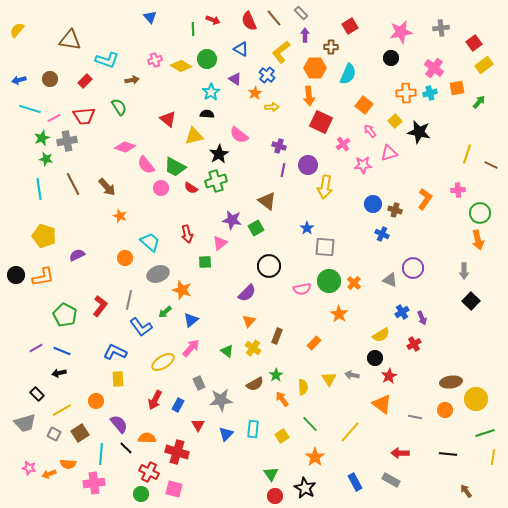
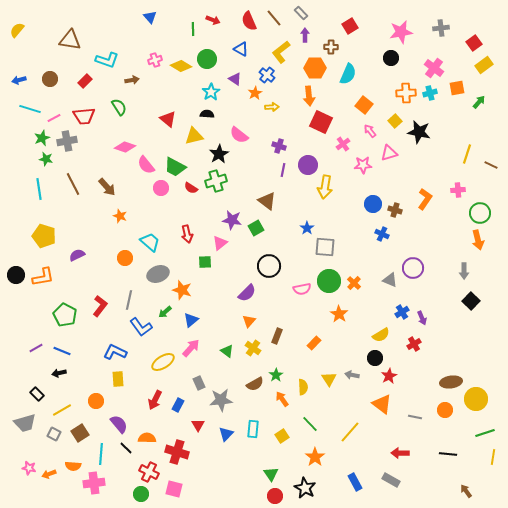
orange semicircle at (68, 464): moved 5 px right, 2 px down
